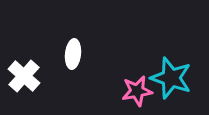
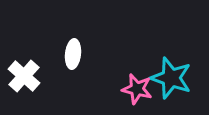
pink star: moved 2 px up; rotated 24 degrees clockwise
